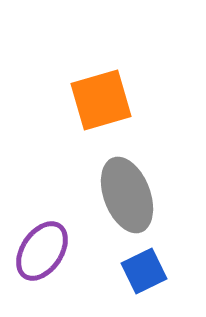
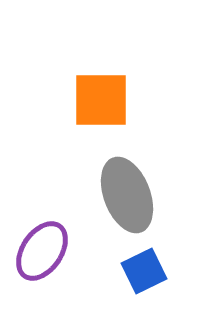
orange square: rotated 16 degrees clockwise
